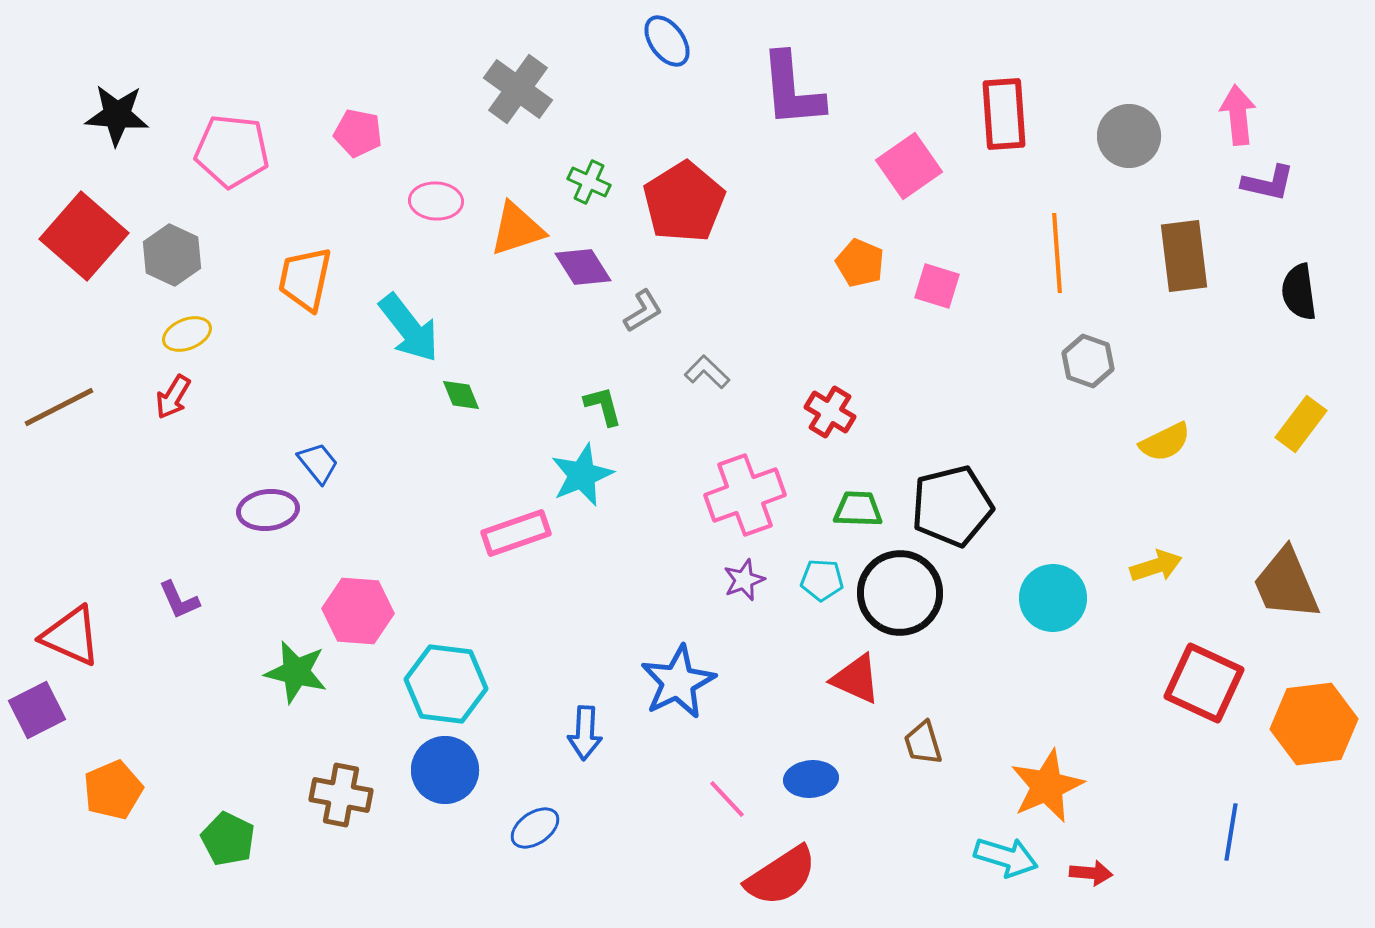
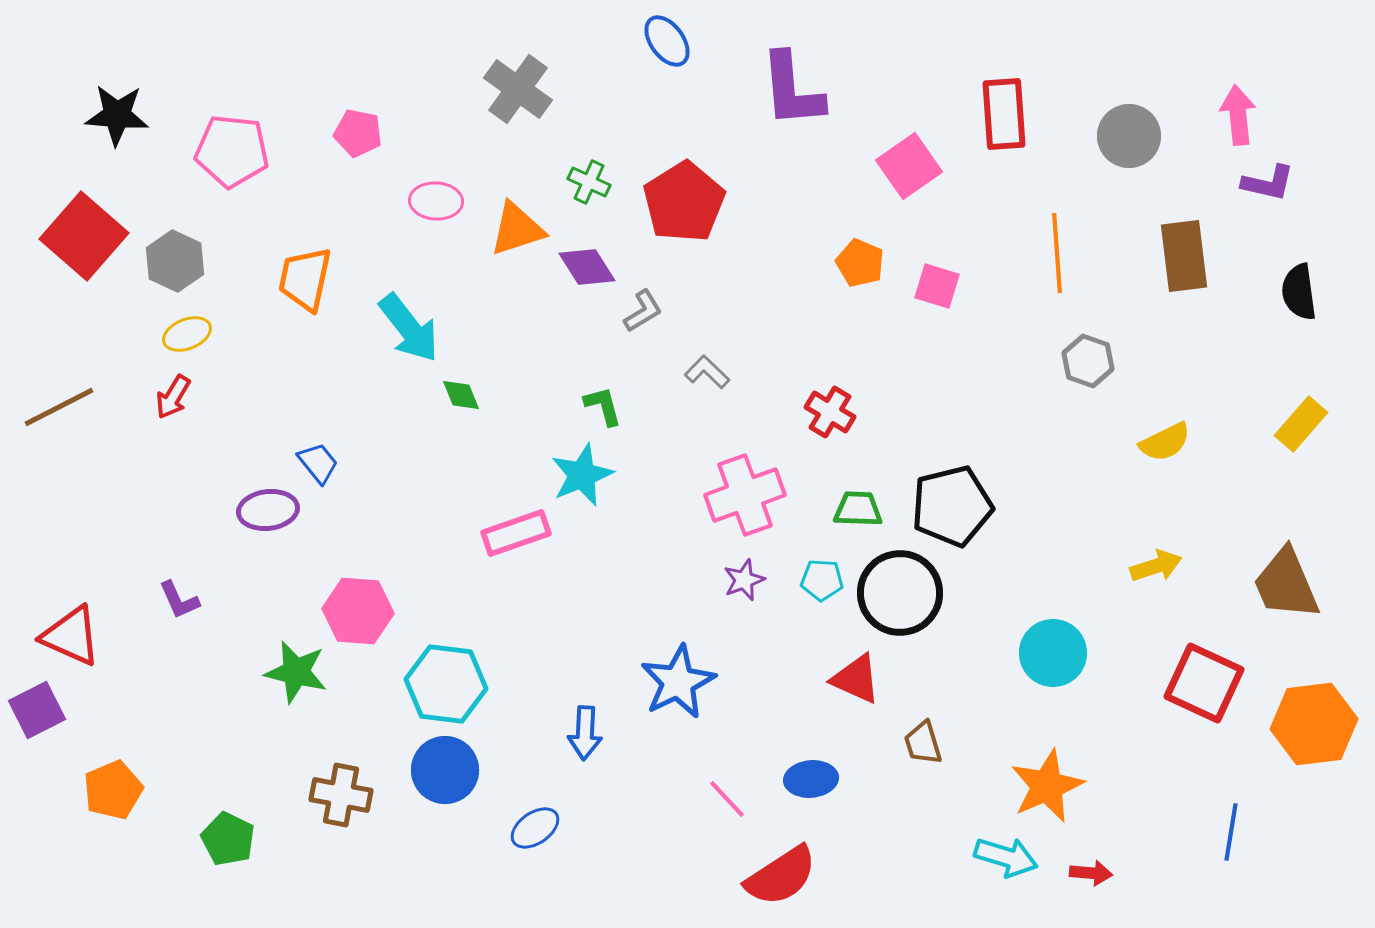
gray hexagon at (172, 255): moved 3 px right, 6 px down
purple diamond at (583, 267): moved 4 px right
yellow rectangle at (1301, 424): rotated 4 degrees clockwise
cyan circle at (1053, 598): moved 55 px down
